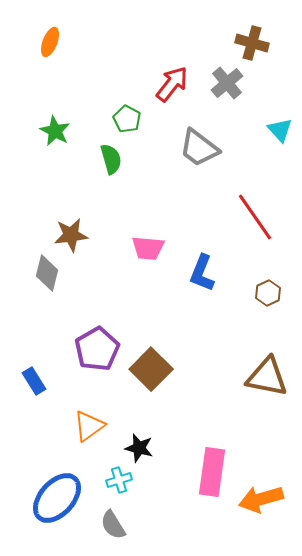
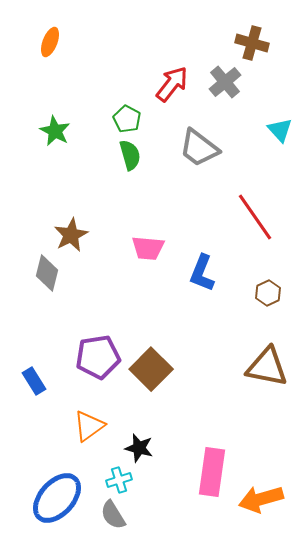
gray cross: moved 2 px left, 1 px up
green semicircle: moved 19 px right, 4 px up
brown star: rotated 20 degrees counterclockwise
purple pentagon: moved 1 px right, 8 px down; rotated 21 degrees clockwise
brown triangle: moved 10 px up
gray semicircle: moved 10 px up
